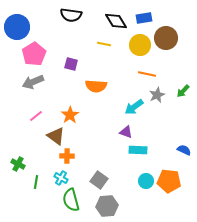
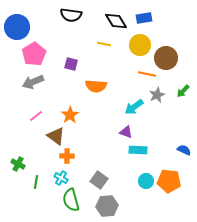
brown circle: moved 20 px down
